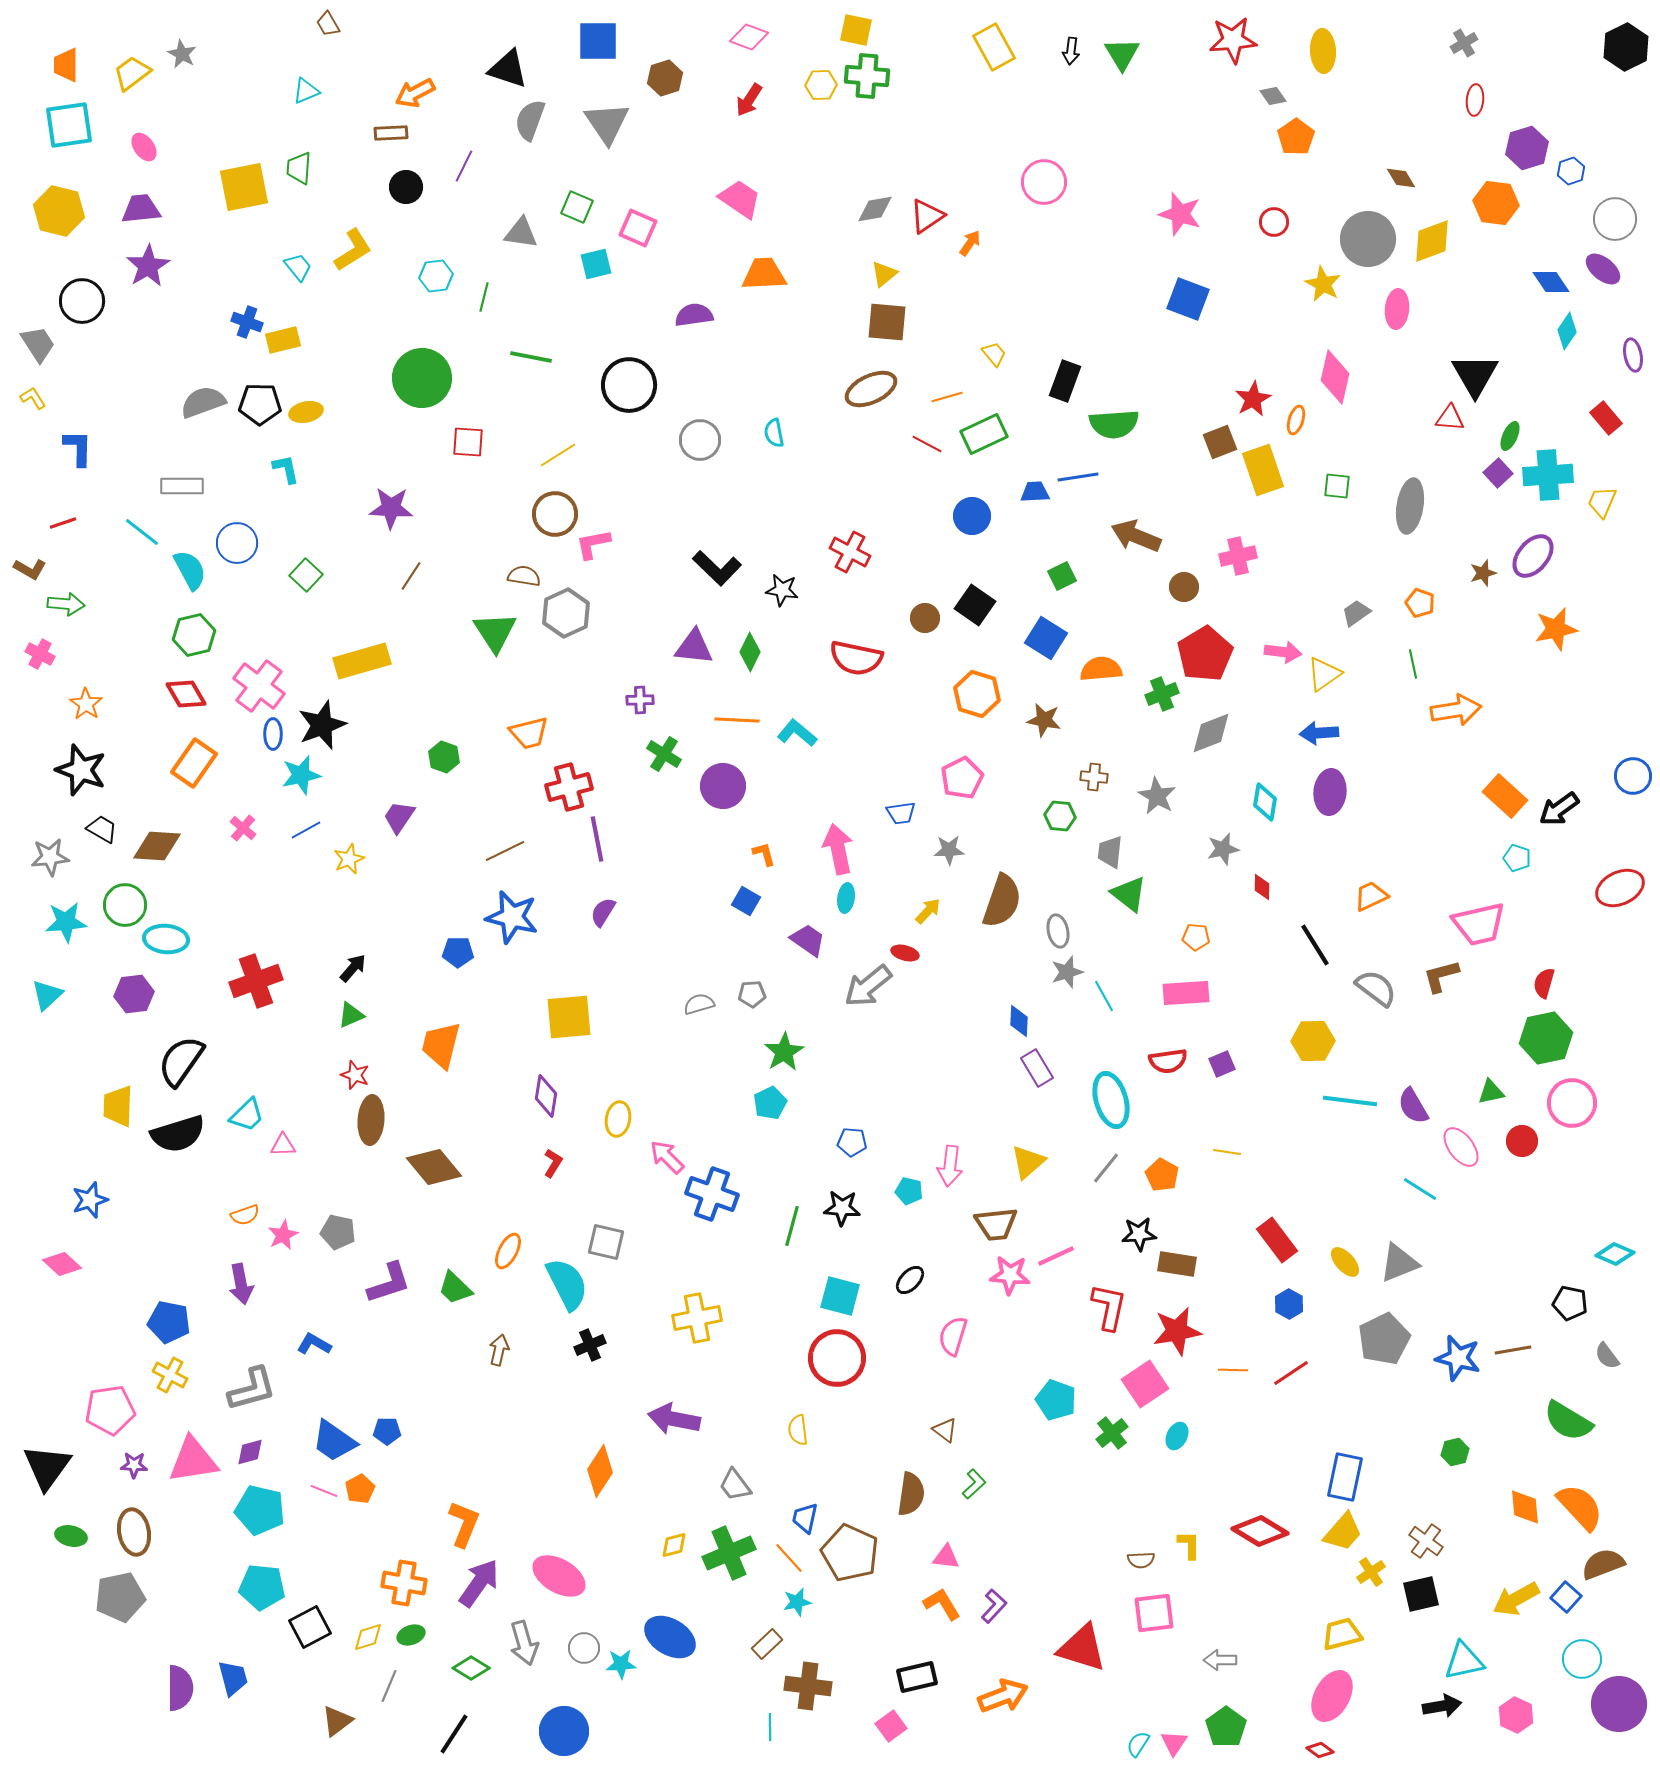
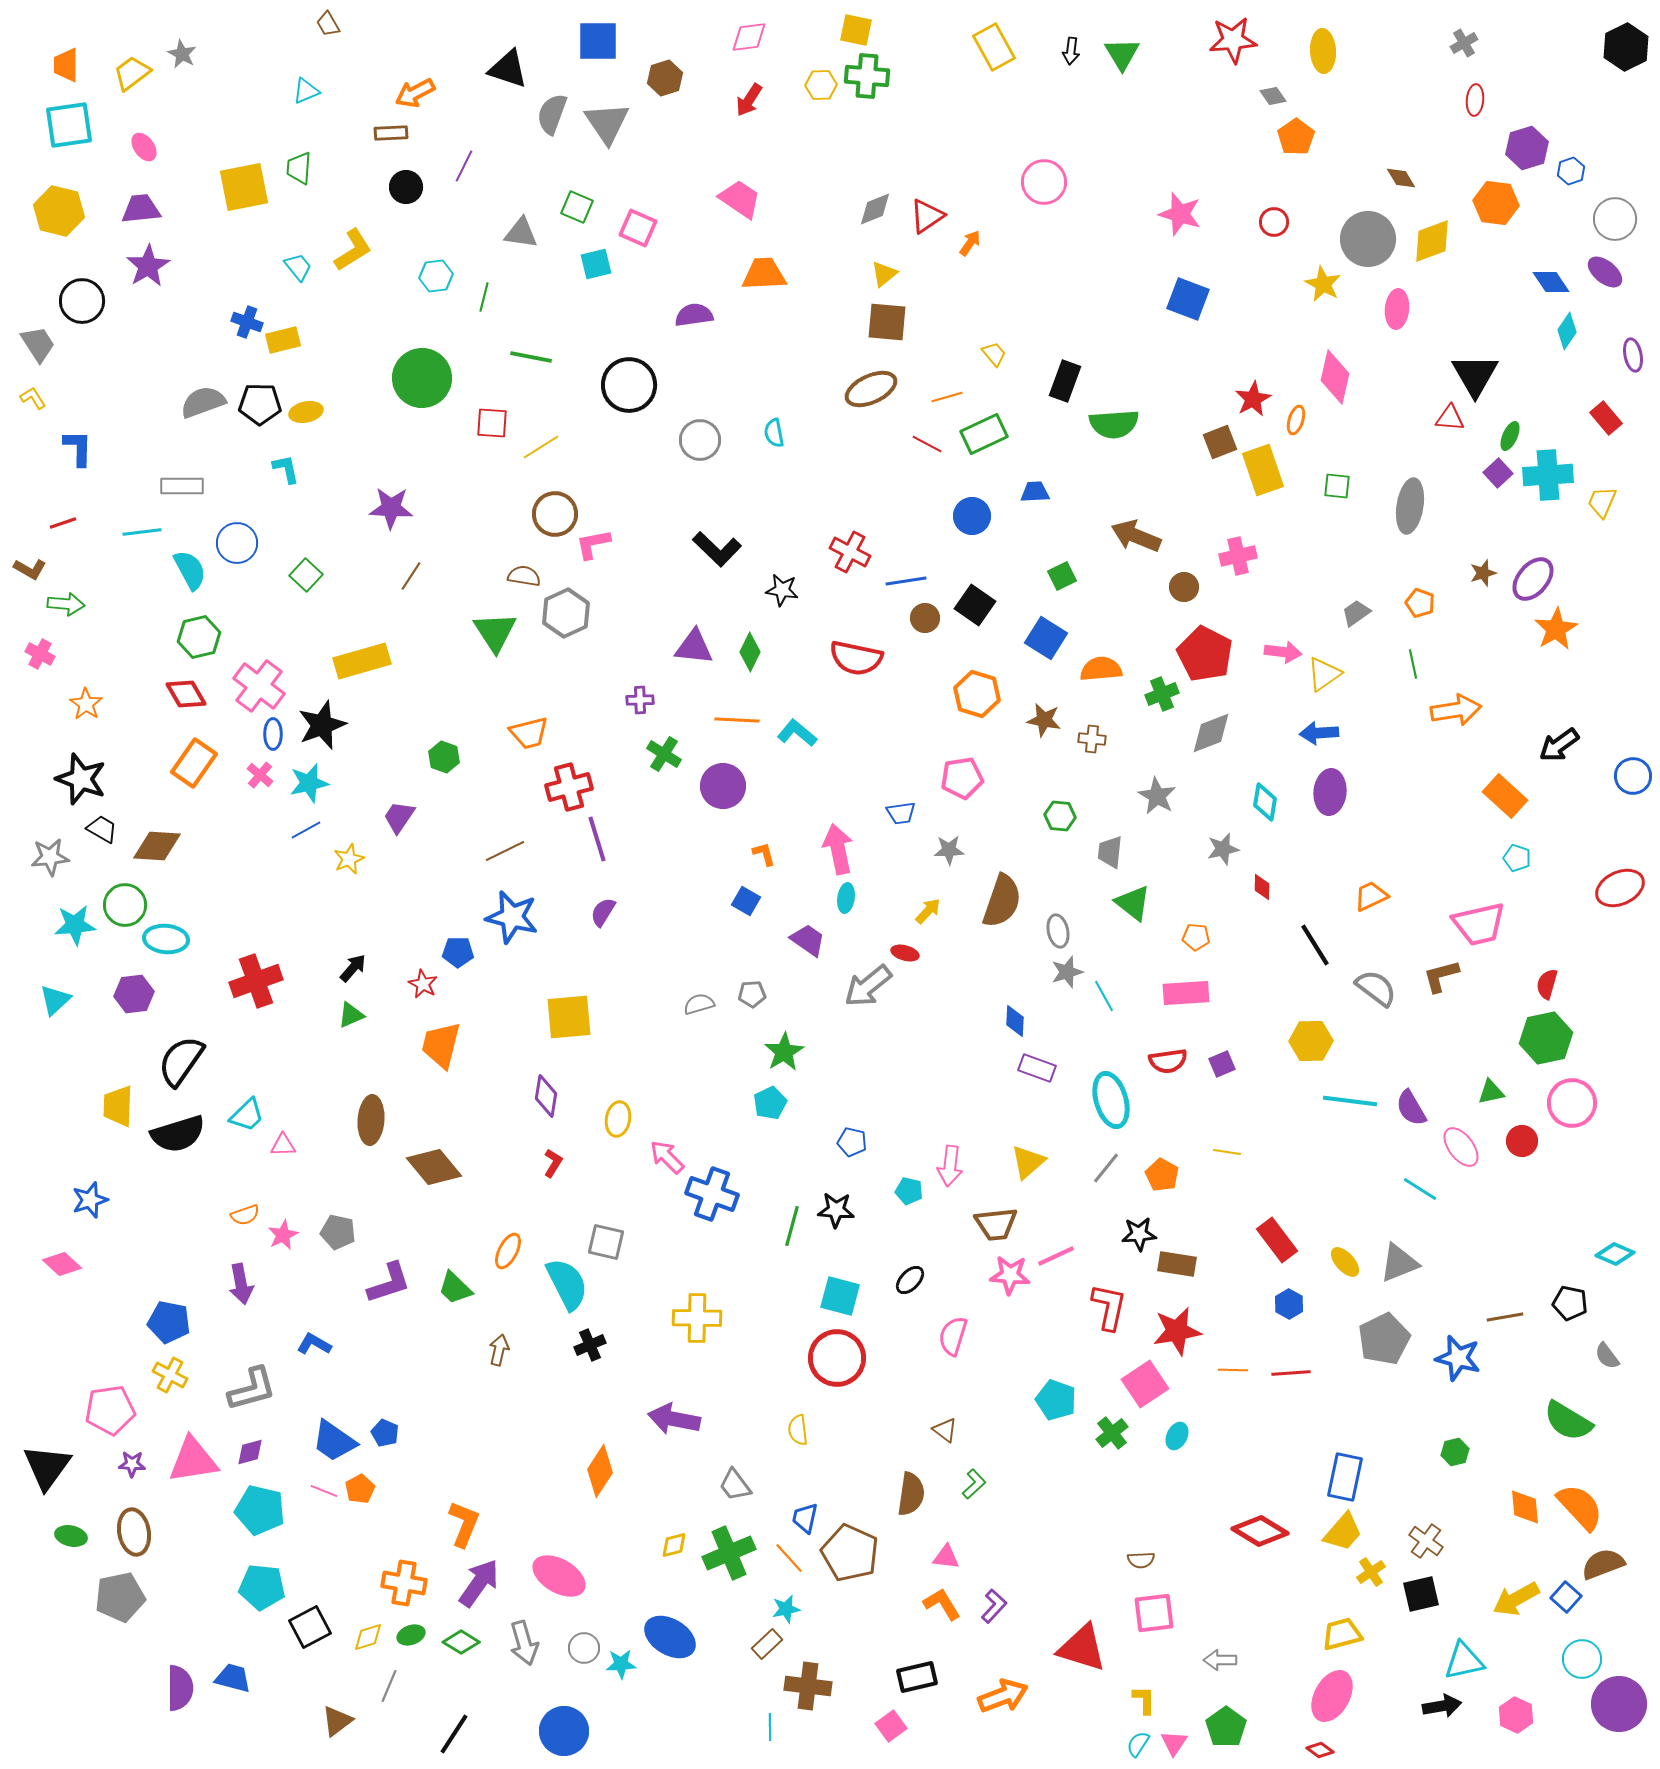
pink diamond at (749, 37): rotated 27 degrees counterclockwise
gray semicircle at (530, 120): moved 22 px right, 6 px up
gray diamond at (875, 209): rotated 12 degrees counterclockwise
purple ellipse at (1603, 269): moved 2 px right, 3 px down
red square at (468, 442): moved 24 px right, 19 px up
yellow line at (558, 455): moved 17 px left, 8 px up
blue line at (1078, 477): moved 172 px left, 104 px down
cyan line at (142, 532): rotated 45 degrees counterclockwise
purple ellipse at (1533, 556): moved 23 px down
black L-shape at (717, 568): moved 19 px up
orange star at (1556, 629): rotated 18 degrees counterclockwise
green hexagon at (194, 635): moved 5 px right, 2 px down
red pentagon at (1205, 654): rotated 14 degrees counterclockwise
black star at (81, 770): moved 9 px down
cyan star at (301, 775): moved 8 px right, 8 px down
brown cross at (1094, 777): moved 2 px left, 38 px up
pink pentagon at (962, 778): rotated 18 degrees clockwise
black arrow at (1559, 809): moved 64 px up
pink cross at (243, 828): moved 17 px right, 53 px up
purple line at (597, 839): rotated 6 degrees counterclockwise
green triangle at (1129, 894): moved 4 px right, 9 px down
cyan star at (66, 922): moved 9 px right, 3 px down
red semicircle at (1544, 983): moved 3 px right, 1 px down
cyan triangle at (47, 995): moved 8 px right, 5 px down
blue diamond at (1019, 1021): moved 4 px left
yellow hexagon at (1313, 1041): moved 2 px left
purple rectangle at (1037, 1068): rotated 39 degrees counterclockwise
red star at (355, 1075): moved 68 px right, 91 px up; rotated 8 degrees clockwise
purple semicircle at (1413, 1106): moved 2 px left, 2 px down
blue pentagon at (852, 1142): rotated 8 degrees clockwise
black star at (842, 1208): moved 6 px left, 2 px down
yellow cross at (697, 1318): rotated 12 degrees clockwise
brown line at (1513, 1350): moved 8 px left, 33 px up
red line at (1291, 1373): rotated 30 degrees clockwise
blue pentagon at (387, 1431): moved 2 px left, 2 px down; rotated 24 degrees clockwise
purple star at (134, 1465): moved 2 px left, 1 px up
yellow L-shape at (1189, 1545): moved 45 px left, 155 px down
cyan star at (797, 1602): moved 11 px left, 7 px down
green diamond at (471, 1668): moved 10 px left, 26 px up
blue trapezoid at (233, 1678): rotated 60 degrees counterclockwise
